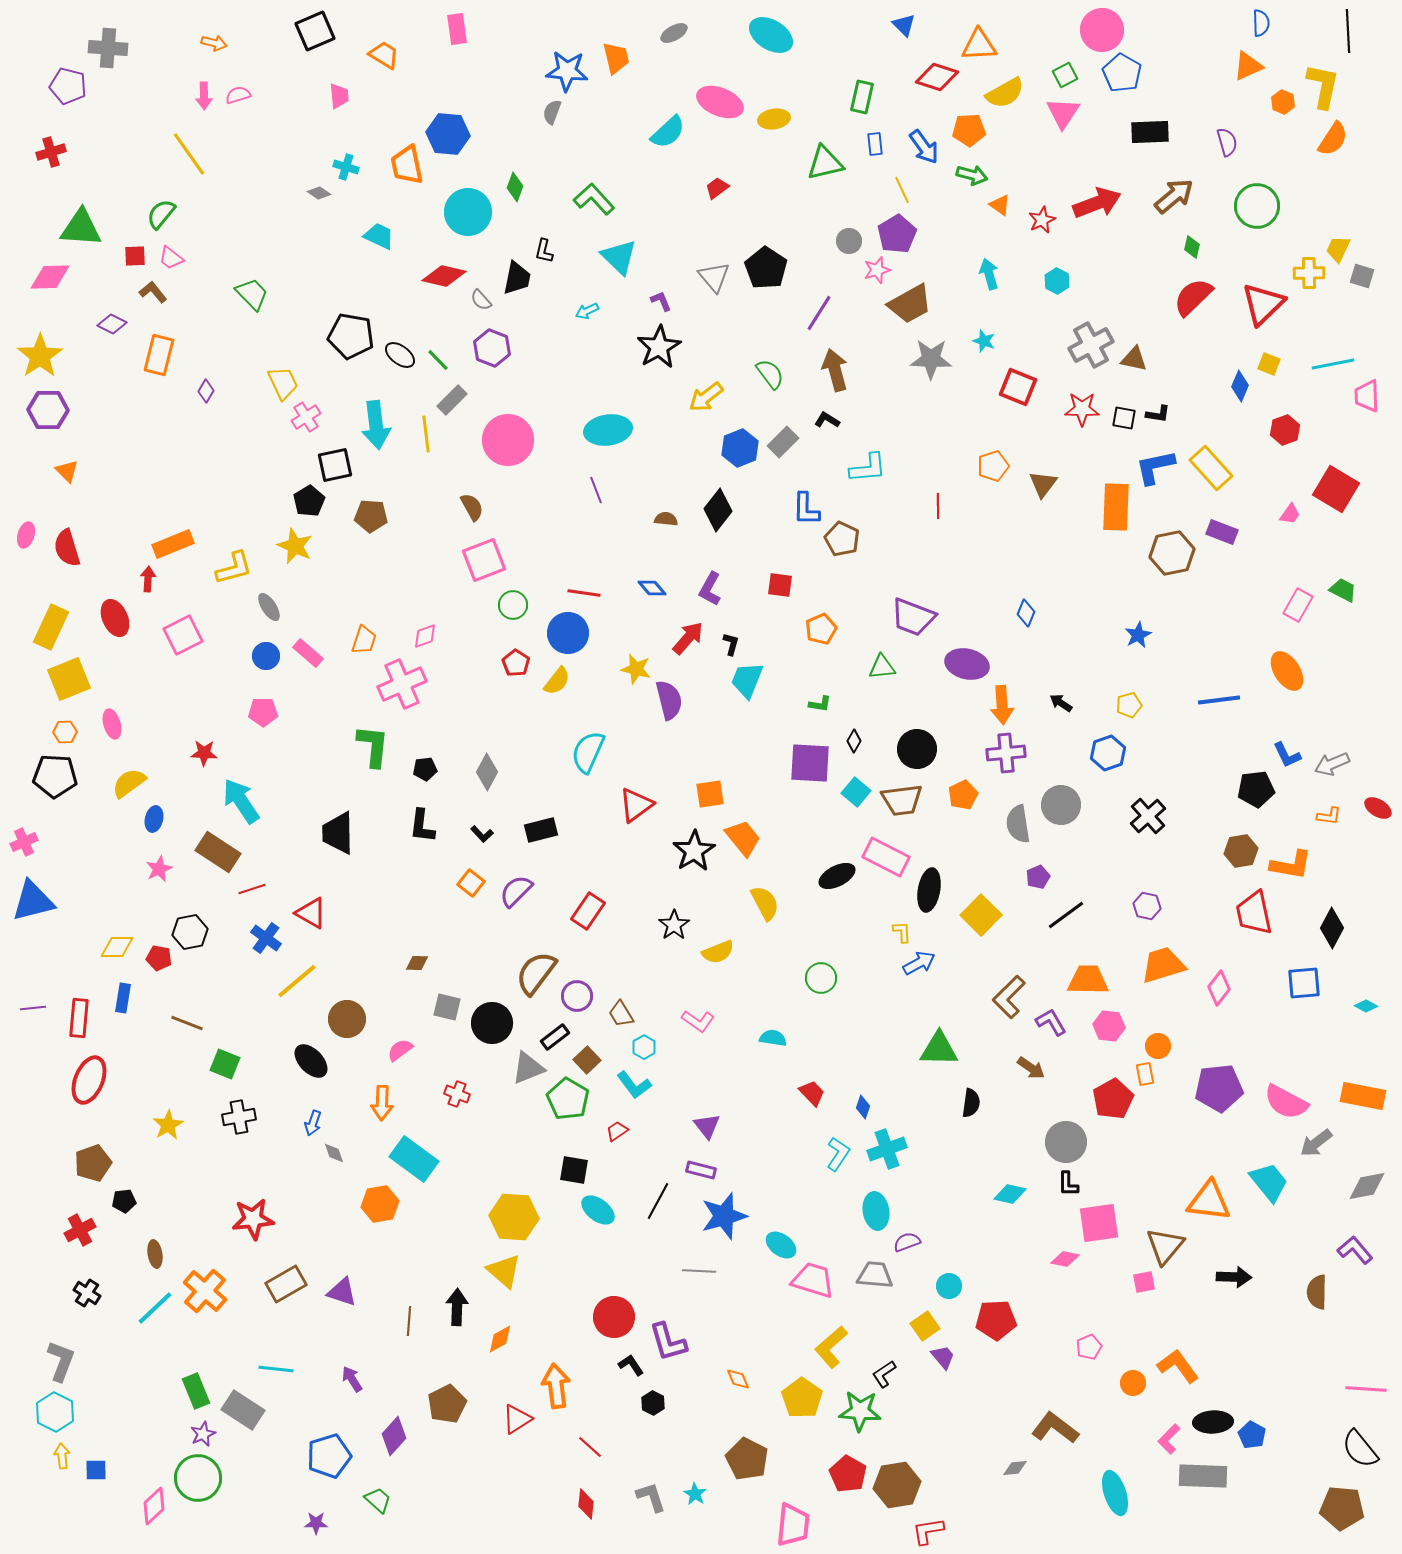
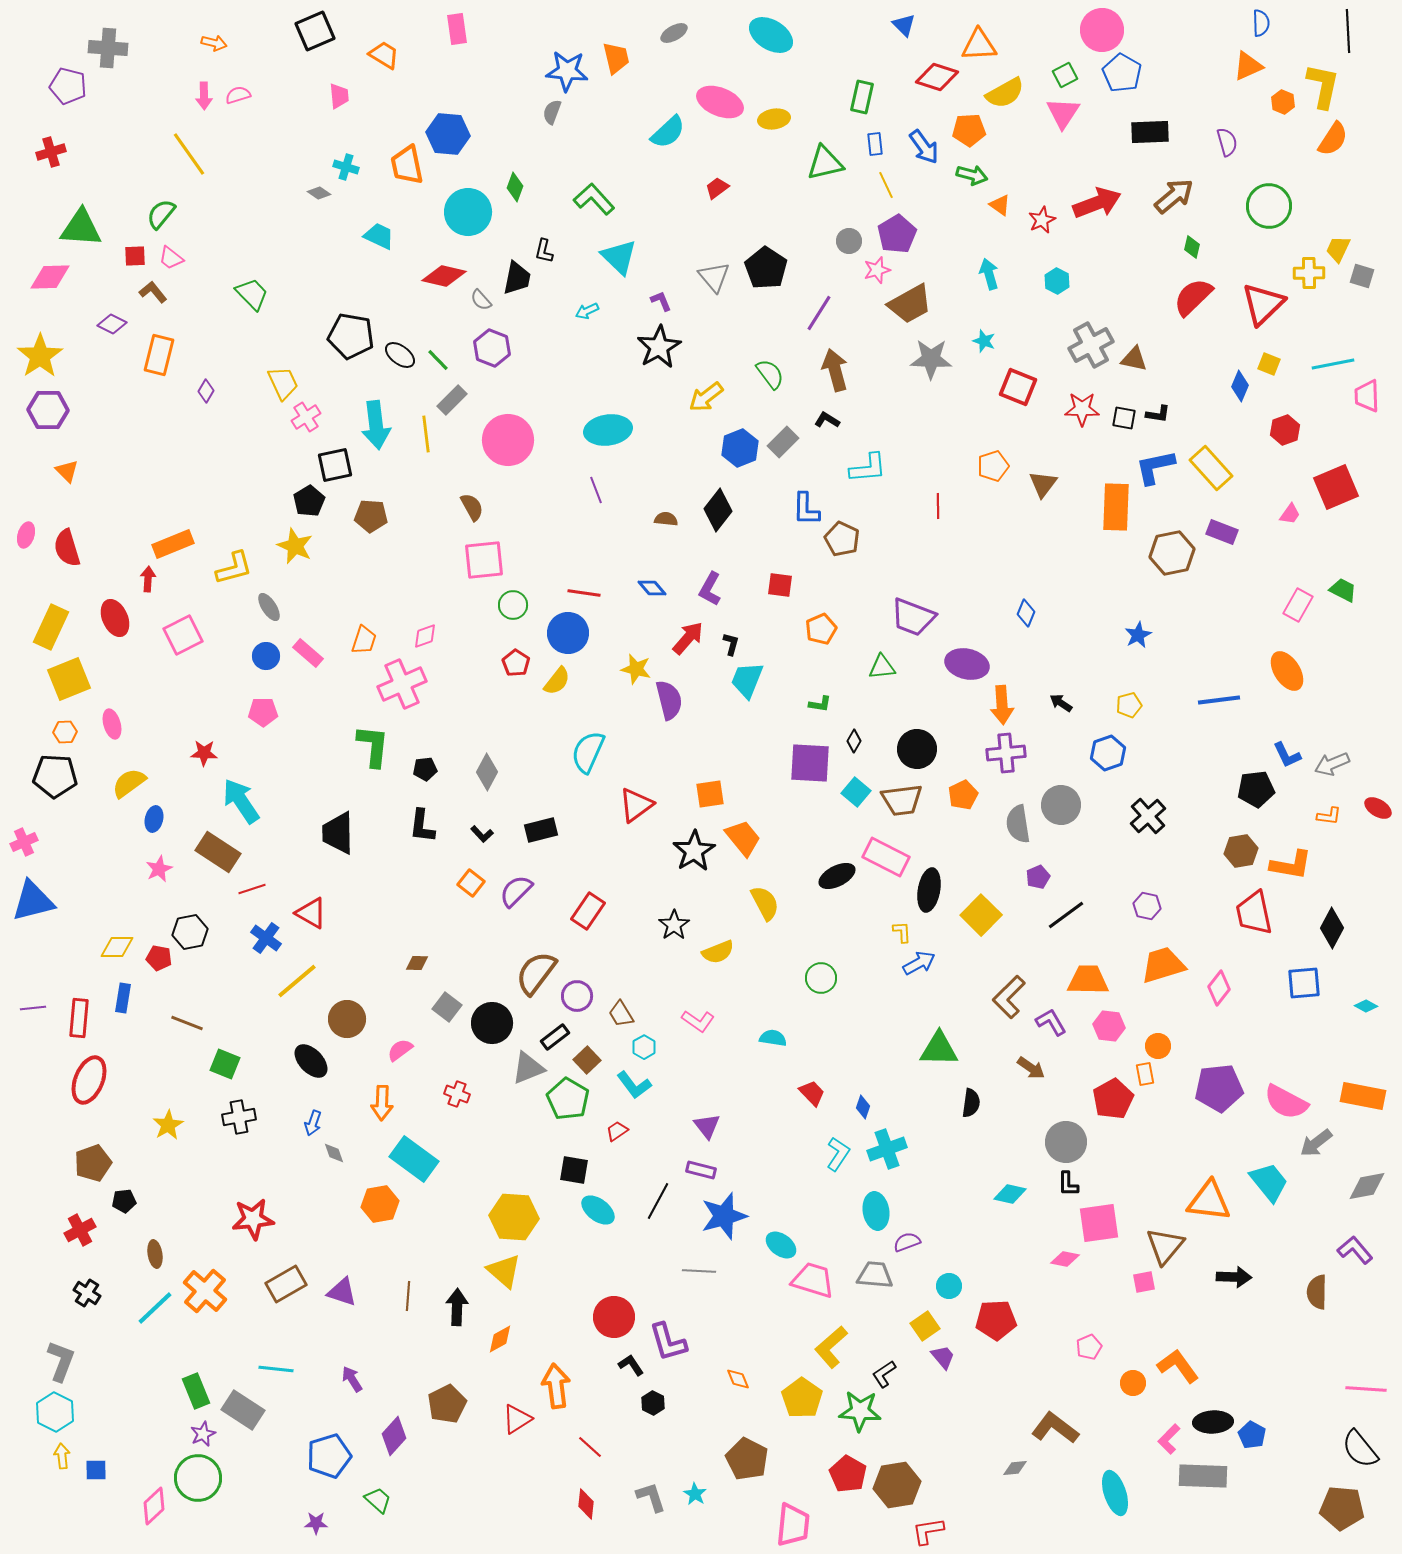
yellow line at (902, 190): moved 16 px left, 5 px up
green circle at (1257, 206): moved 12 px right
red square at (1336, 489): moved 2 px up; rotated 36 degrees clockwise
pink square at (484, 560): rotated 15 degrees clockwise
gray square at (447, 1007): rotated 24 degrees clockwise
brown line at (409, 1321): moved 1 px left, 25 px up
